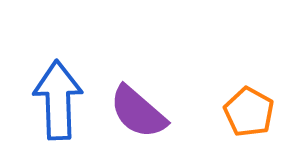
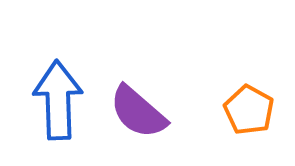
orange pentagon: moved 2 px up
